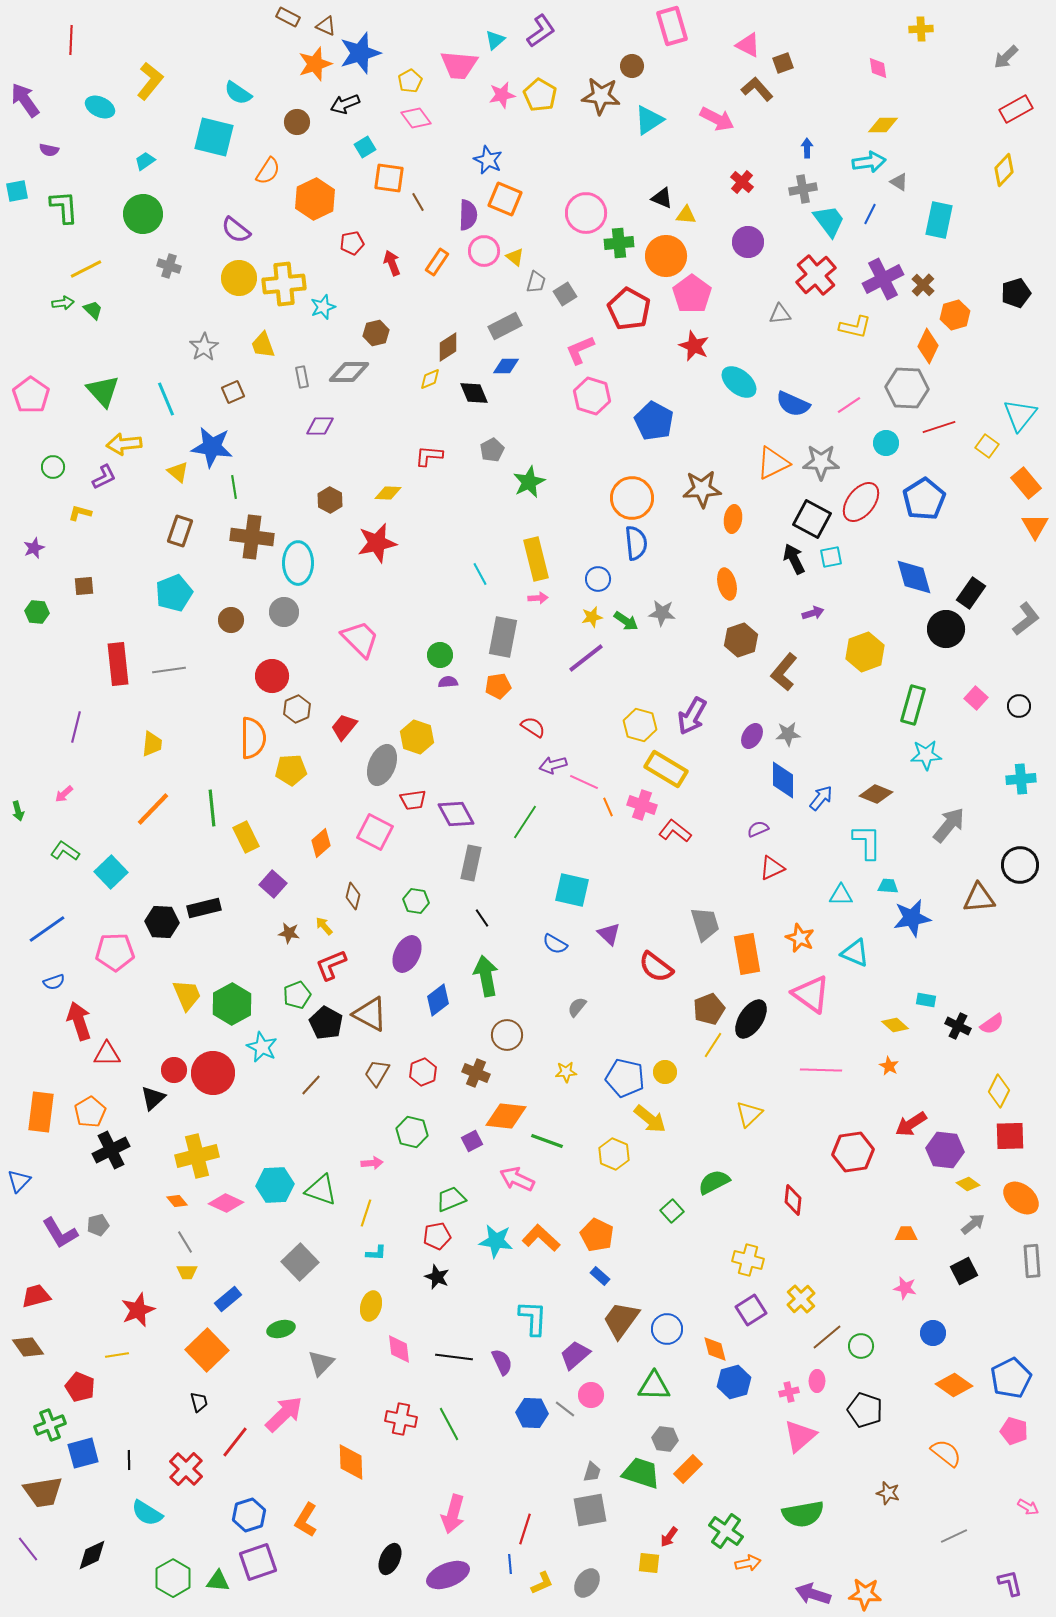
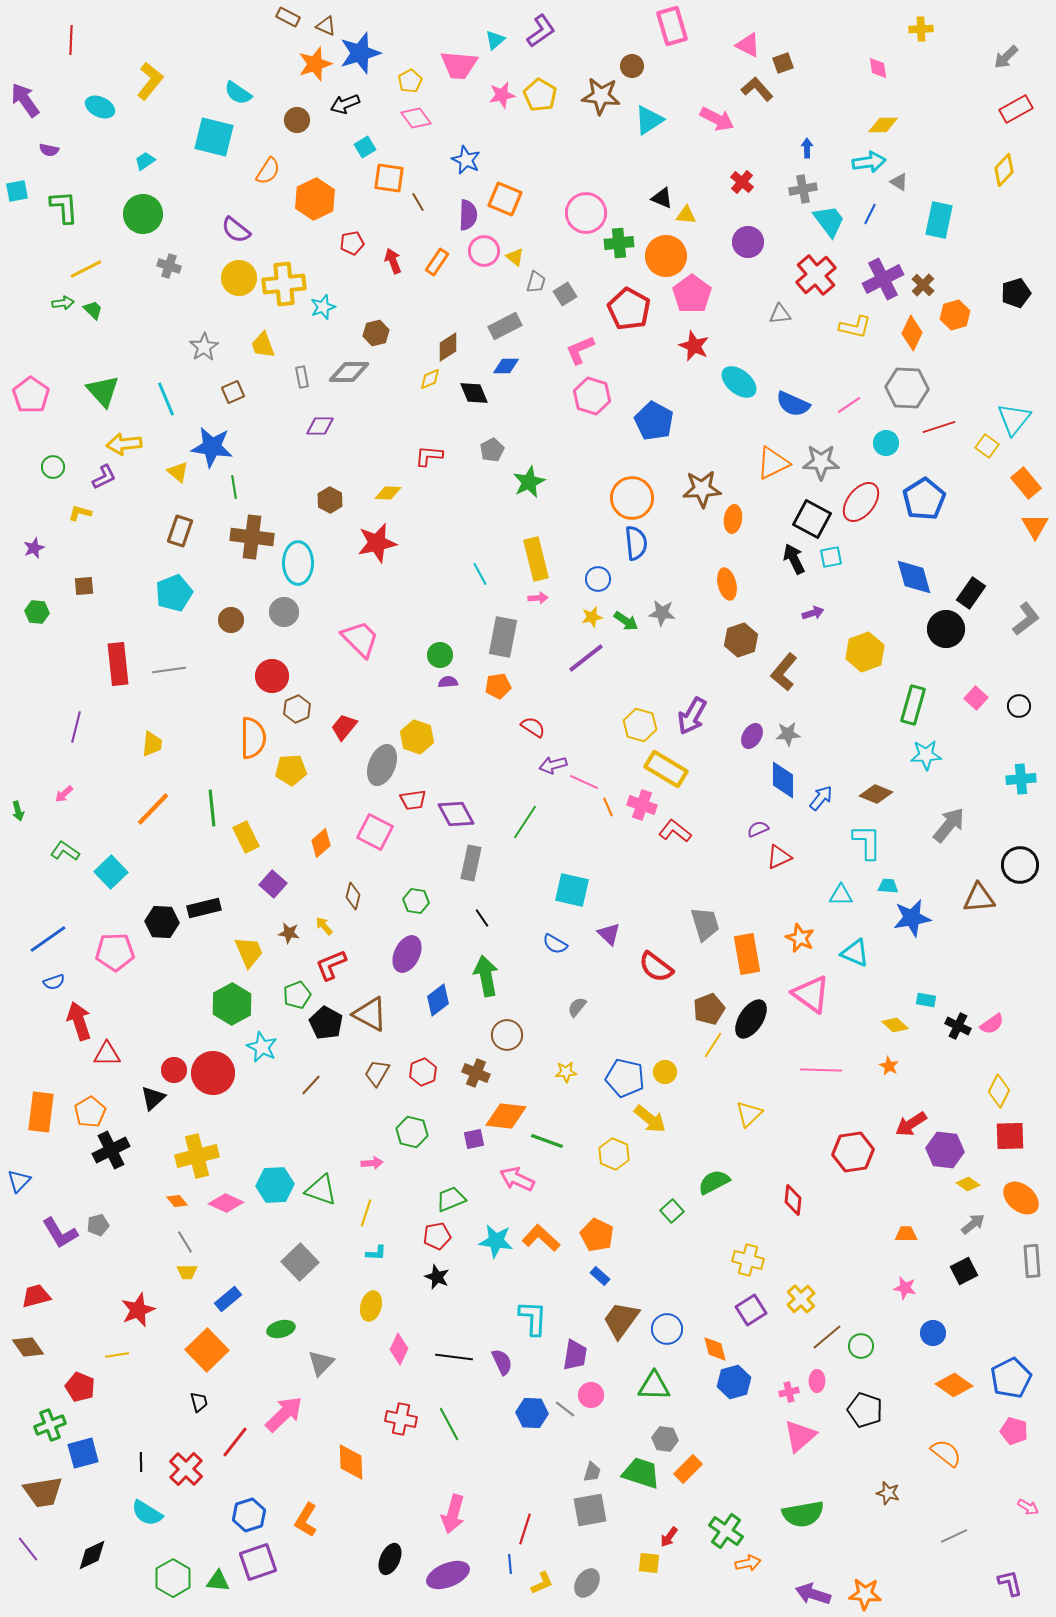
brown circle at (297, 122): moved 2 px up
blue star at (488, 160): moved 22 px left
red arrow at (392, 263): moved 1 px right, 2 px up
orange diamond at (928, 346): moved 16 px left, 13 px up
cyan triangle at (1020, 415): moved 6 px left, 4 px down
red triangle at (772, 868): moved 7 px right, 11 px up
blue line at (47, 929): moved 1 px right, 10 px down
yellow trapezoid at (187, 995): moved 62 px right, 43 px up
purple square at (472, 1141): moved 2 px right, 2 px up; rotated 15 degrees clockwise
pink diamond at (399, 1349): rotated 32 degrees clockwise
purple trapezoid at (575, 1355): rotated 140 degrees clockwise
black line at (129, 1460): moved 12 px right, 2 px down
